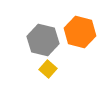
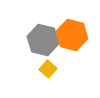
orange hexagon: moved 8 px left, 3 px down
